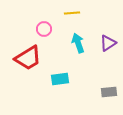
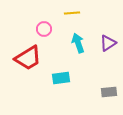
cyan rectangle: moved 1 px right, 1 px up
